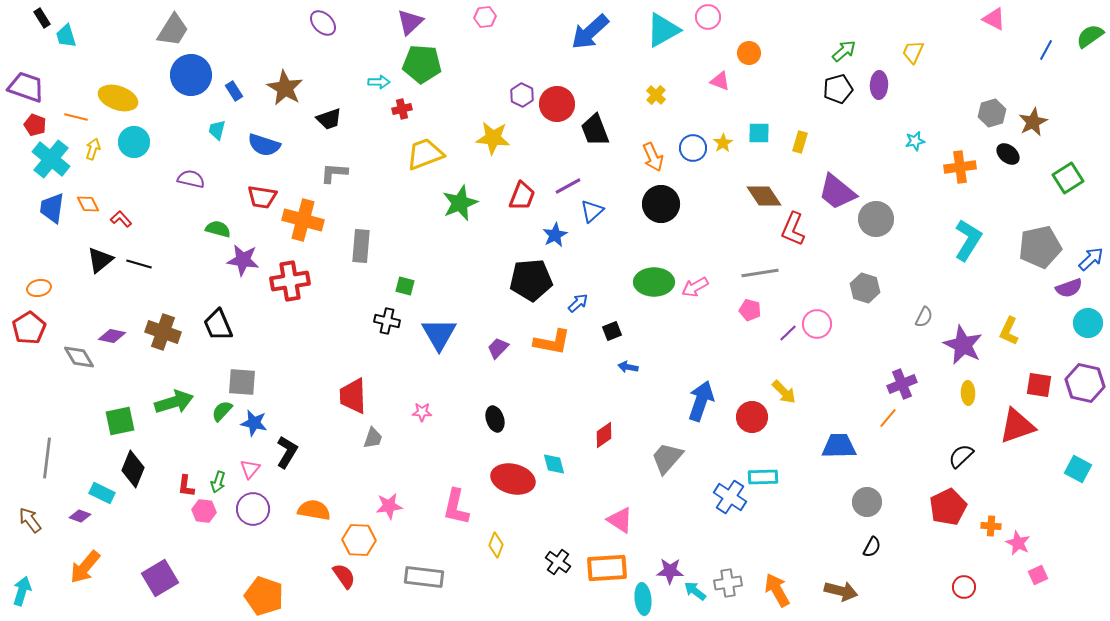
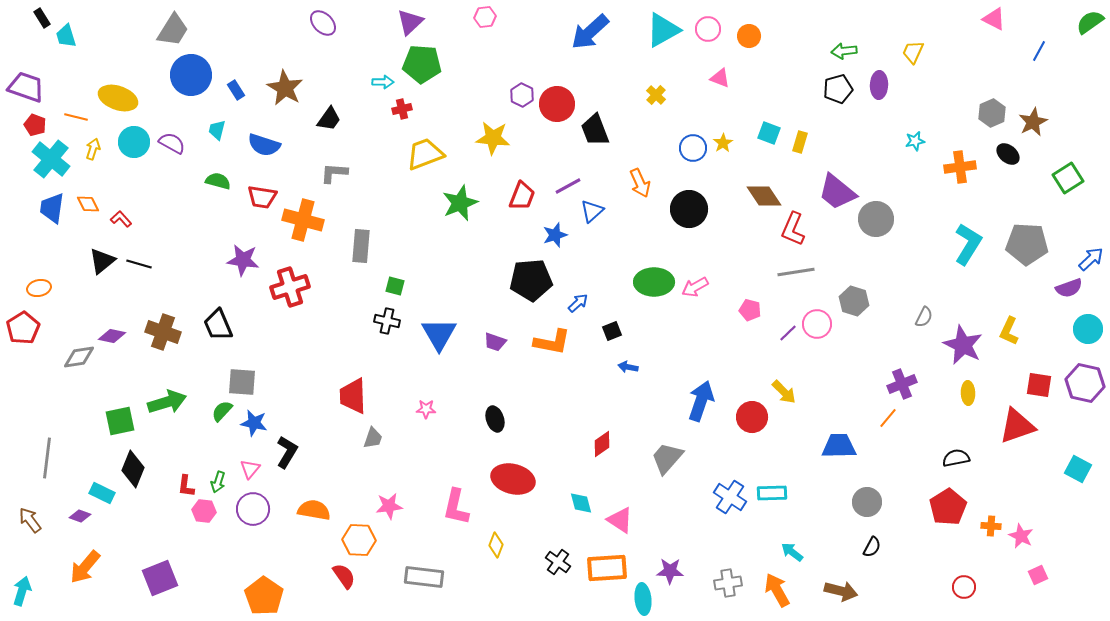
pink circle at (708, 17): moved 12 px down
green semicircle at (1090, 36): moved 14 px up
blue line at (1046, 50): moved 7 px left, 1 px down
green arrow at (844, 51): rotated 145 degrees counterclockwise
orange circle at (749, 53): moved 17 px up
pink triangle at (720, 81): moved 3 px up
cyan arrow at (379, 82): moved 4 px right
blue rectangle at (234, 91): moved 2 px right, 1 px up
gray hexagon at (992, 113): rotated 8 degrees counterclockwise
black trapezoid at (329, 119): rotated 36 degrees counterclockwise
cyan square at (759, 133): moved 10 px right; rotated 20 degrees clockwise
orange arrow at (653, 157): moved 13 px left, 26 px down
purple semicircle at (191, 179): moved 19 px left, 36 px up; rotated 16 degrees clockwise
black circle at (661, 204): moved 28 px right, 5 px down
green semicircle at (218, 229): moved 48 px up
blue star at (555, 235): rotated 10 degrees clockwise
cyan L-shape at (968, 240): moved 4 px down
gray pentagon at (1040, 247): moved 13 px left, 3 px up; rotated 15 degrees clockwise
black triangle at (100, 260): moved 2 px right, 1 px down
gray line at (760, 273): moved 36 px right, 1 px up
red cross at (290, 281): moved 6 px down; rotated 9 degrees counterclockwise
green square at (405, 286): moved 10 px left
gray hexagon at (865, 288): moved 11 px left, 13 px down
cyan circle at (1088, 323): moved 6 px down
red pentagon at (29, 328): moved 6 px left
purple trapezoid at (498, 348): moved 3 px left, 6 px up; rotated 115 degrees counterclockwise
gray diamond at (79, 357): rotated 68 degrees counterclockwise
green arrow at (174, 402): moved 7 px left
pink star at (422, 412): moved 4 px right, 3 px up
red diamond at (604, 435): moved 2 px left, 9 px down
black semicircle at (961, 456): moved 5 px left, 2 px down; rotated 32 degrees clockwise
cyan diamond at (554, 464): moved 27 px right, 39 px down
cyan rectangle at (763, 477): moved 9 px right, 16 px down
red pentagon at (948, 507): rotated 6 degrees counterclockwise
pink star at (1018, 543): moved 3 px right, 7 px up
purple square at (160, 578): rotated 9 degrees clockwise
cyan arrow at (695, 591): moved 97 px right, 39 px up
orange pentagon at (264, 596): rotated 15 degrees clockwise
